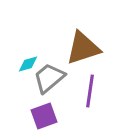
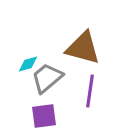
brown triangle: rotated 33 degrees clockwise
gray trapezoid: moved 2 px left
purple square: rotated 12 degrees clockwise
